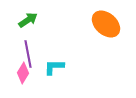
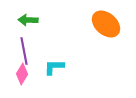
green arrow: rotated 144 degrees counterclockwise
purple line: moved 4 px left, 3 px up
pink diamond: moved 1 px left, 1 px down
